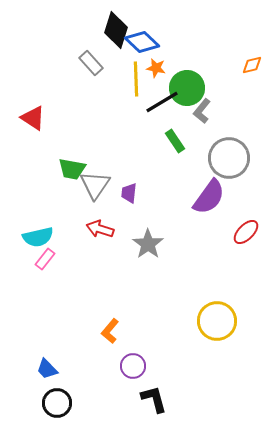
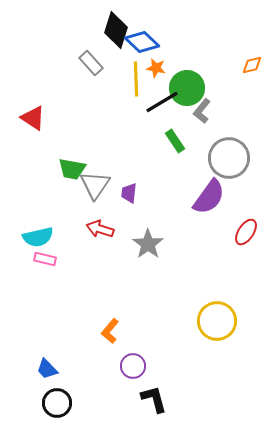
red ellipse: rotated 12 degrees counterclockwise
pink rectangle: rotated 65 degrees clockwise
